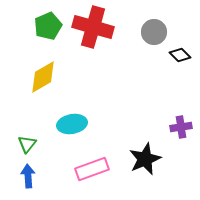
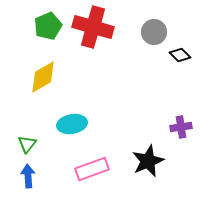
black star: moved 3 px right, 2 px down
